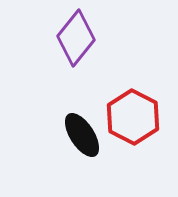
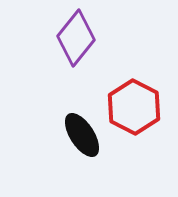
red hexagon: moved 1 px right, 10 px up
